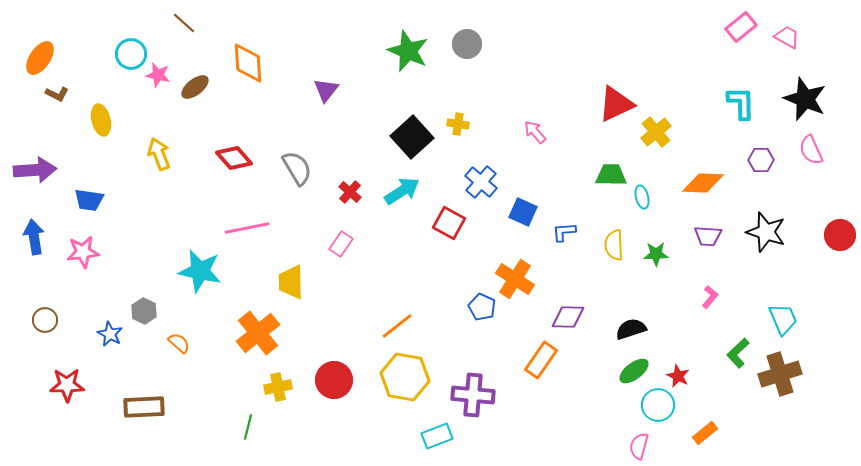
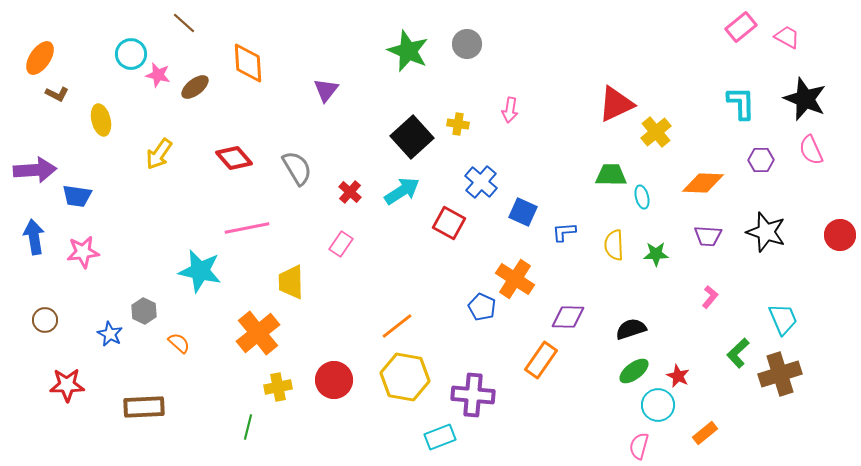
pink arrow at (535, 132): moved 25 px left, 22 px up; rotated 130 degrees counterclockwise
yellow arrow at (159, 154): rotated 124 degrees counterclockwise
blue trapezoid at (89, 200): moved 12 px left, 4 px up
cyan rectangle at (437, 436): moved 3 px right, 1 px down
